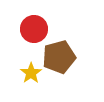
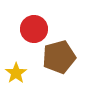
yellow star: moved 15 px left
